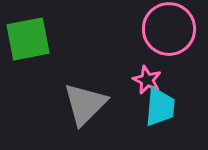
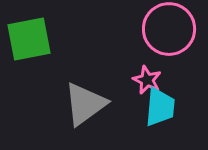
green square: moved 1 px right
gray triangle: rotated 9 degrees clockwise
